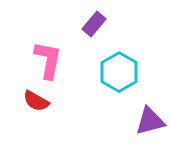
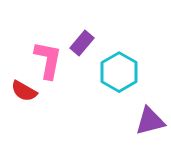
purple rectangle: moved 12 px left, 19 px down
red semicircle: moved 12 px left, 10 px up
